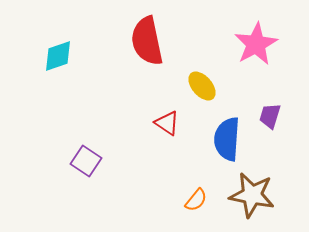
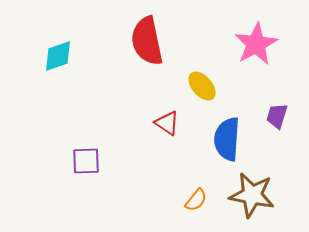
purple trapezoid: moved 7 px right
purple square: rotated 36 degrees counterclockwise
